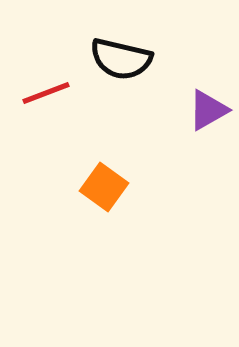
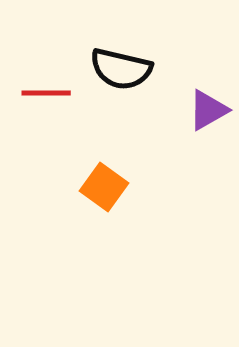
black semicircle: moved 10 px down
red line: rotated 21 degrees clockwise
